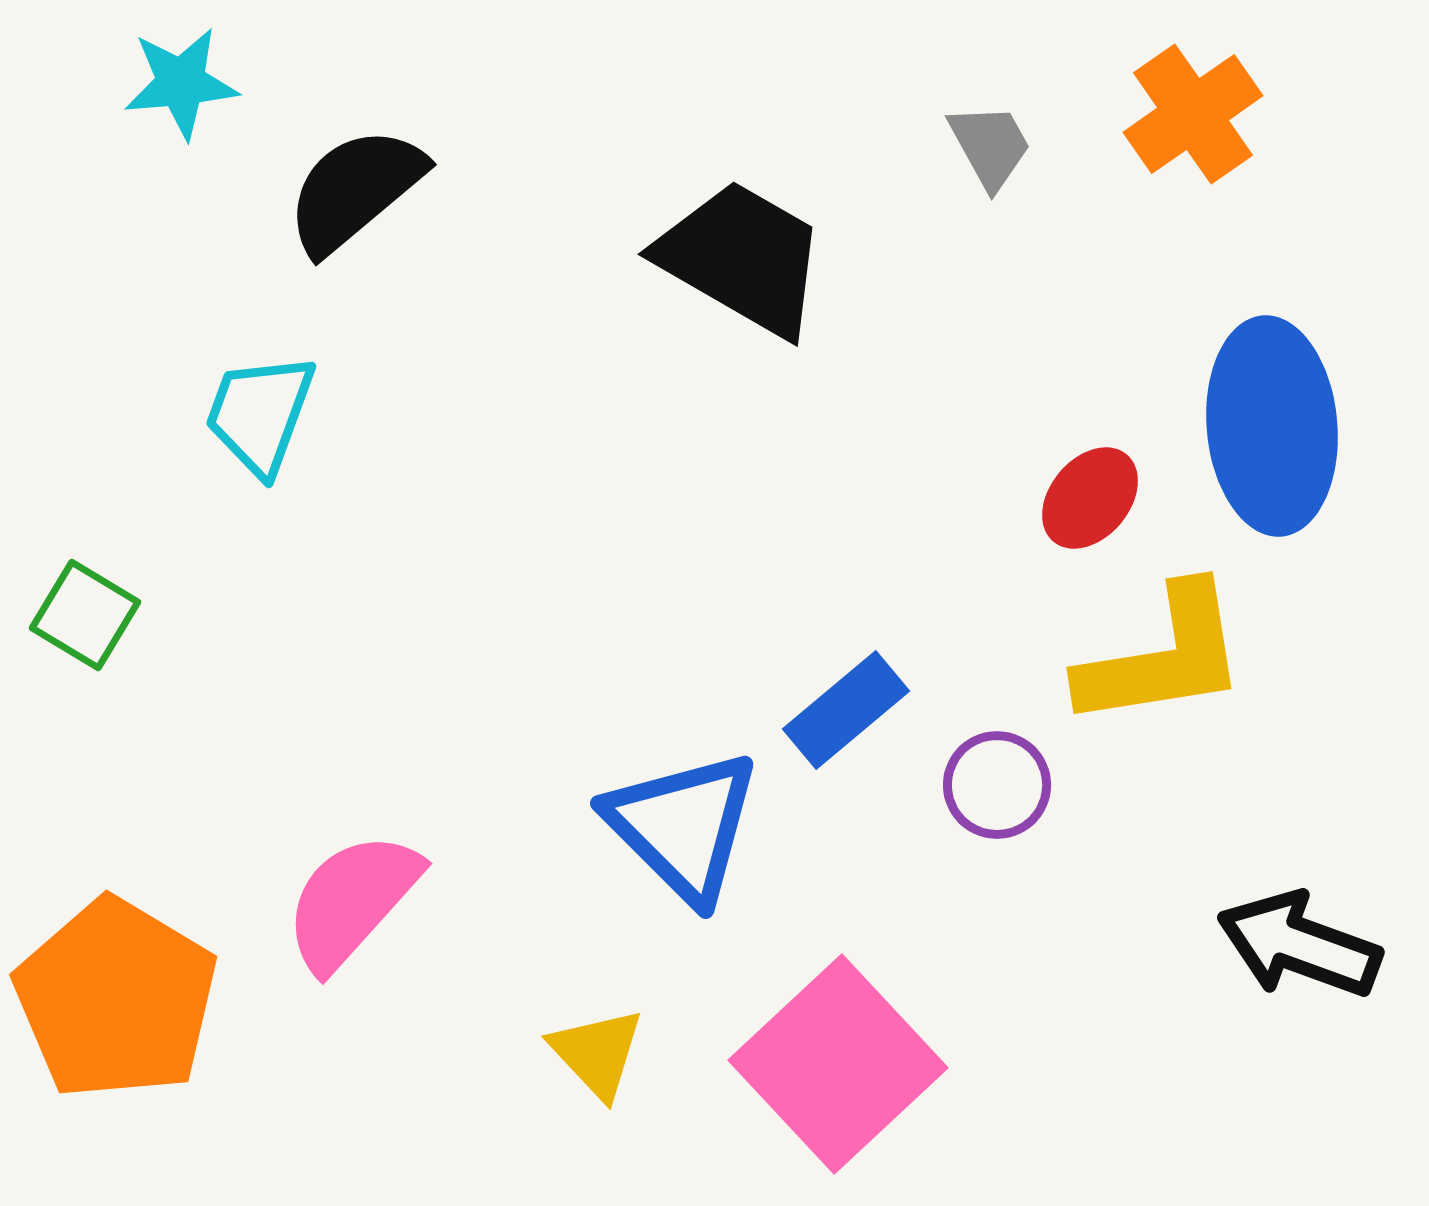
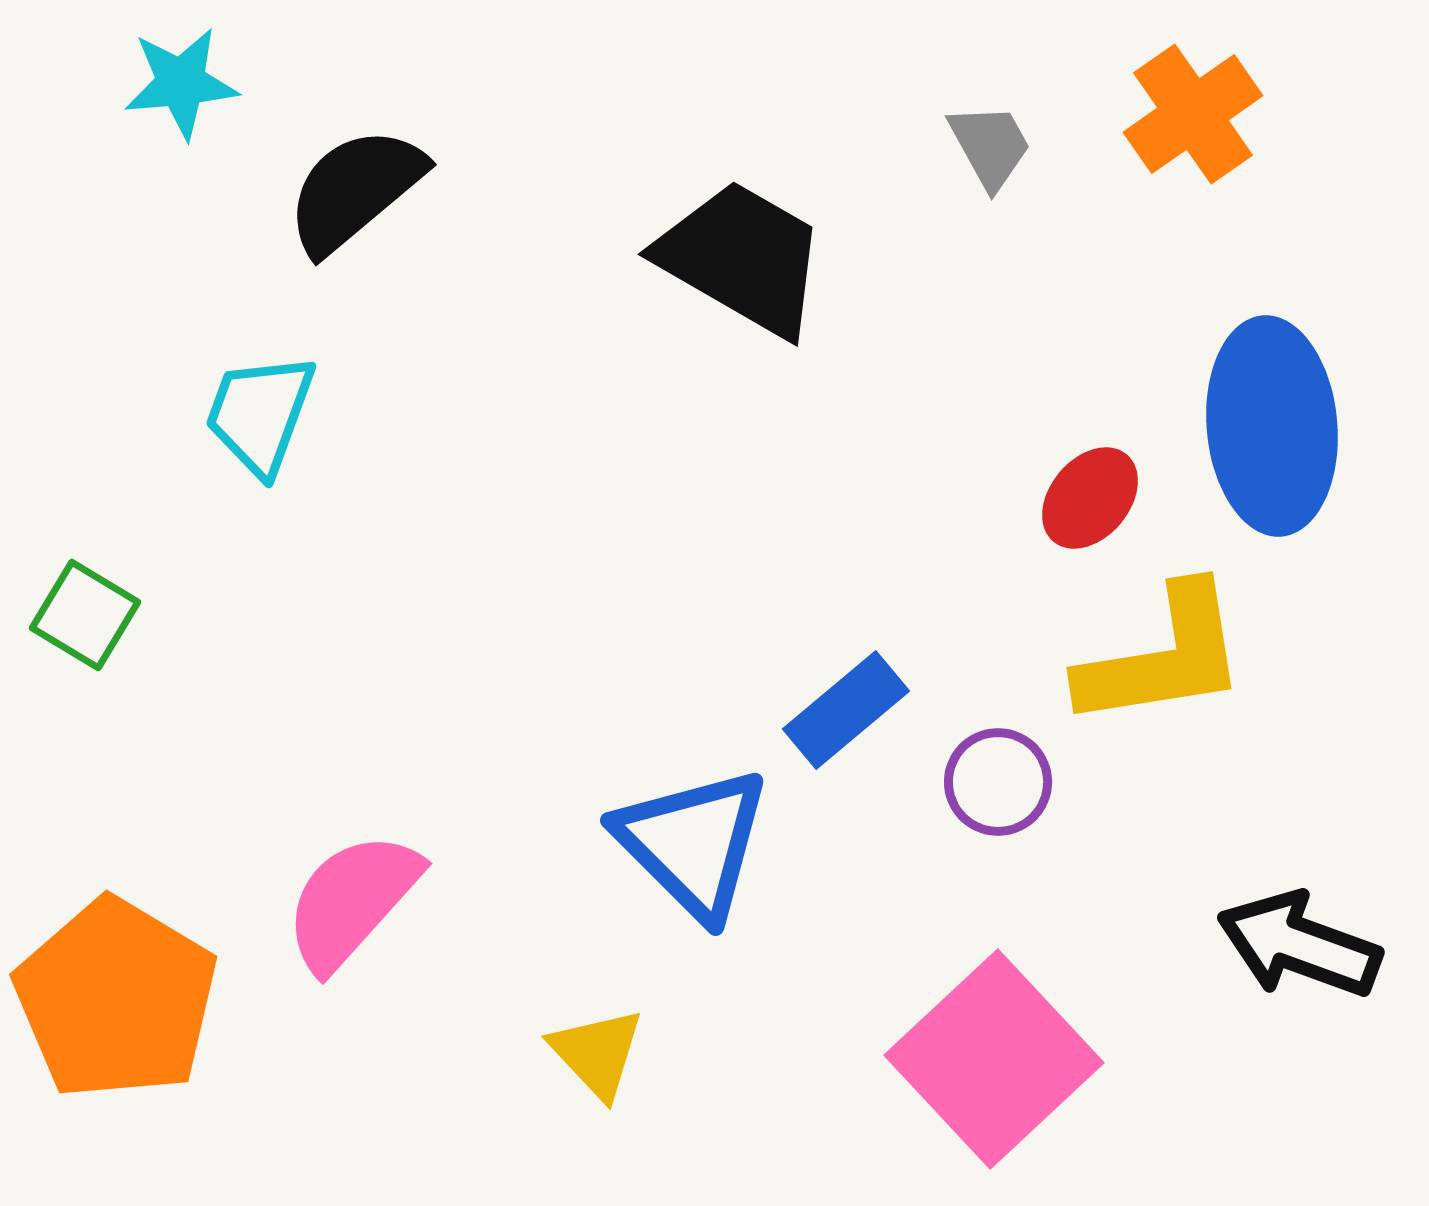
purple circle: moved 1 px right, 3 px up
blue triangle: moved 10 px right, 17 px down
pink square: moved 156 px right, 5 px up
